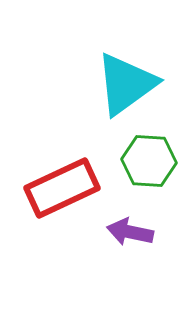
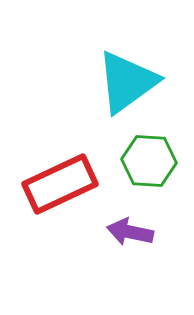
cyan triangle: moved 1 px right, 2 px up
red rectangle: moved 2 px left, 4 px up
